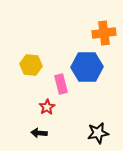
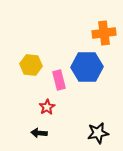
pink rectangle: moved 2 px left, 4 px up
